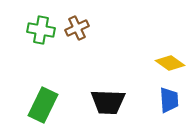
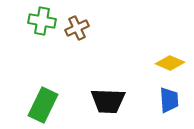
green cross: moved 1 px right, 9 px up
yellow diamond: rotated 12 degrees counterclockwise
black trapezoid: moved 1 px up
